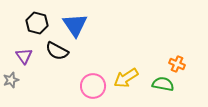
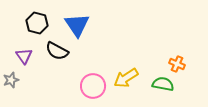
blue triangle: moved 2 px right
